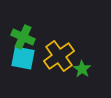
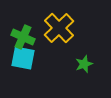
yellow cross: moved 28 px up; rotated 8 degrees counterclockwise
green star: moved 2 px right, 5 px up; rotated 18 degrees clockwise
